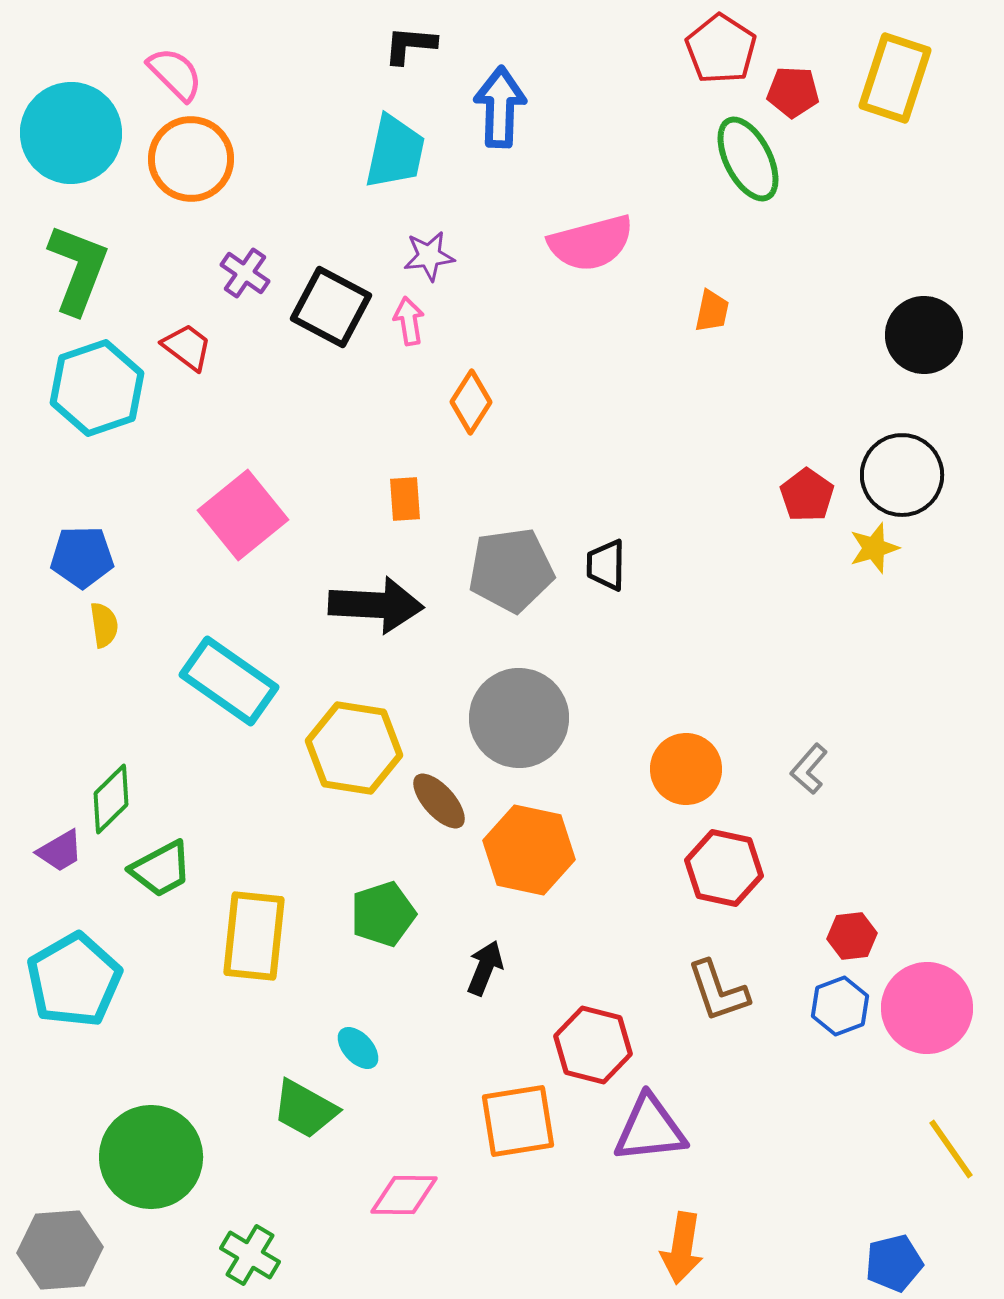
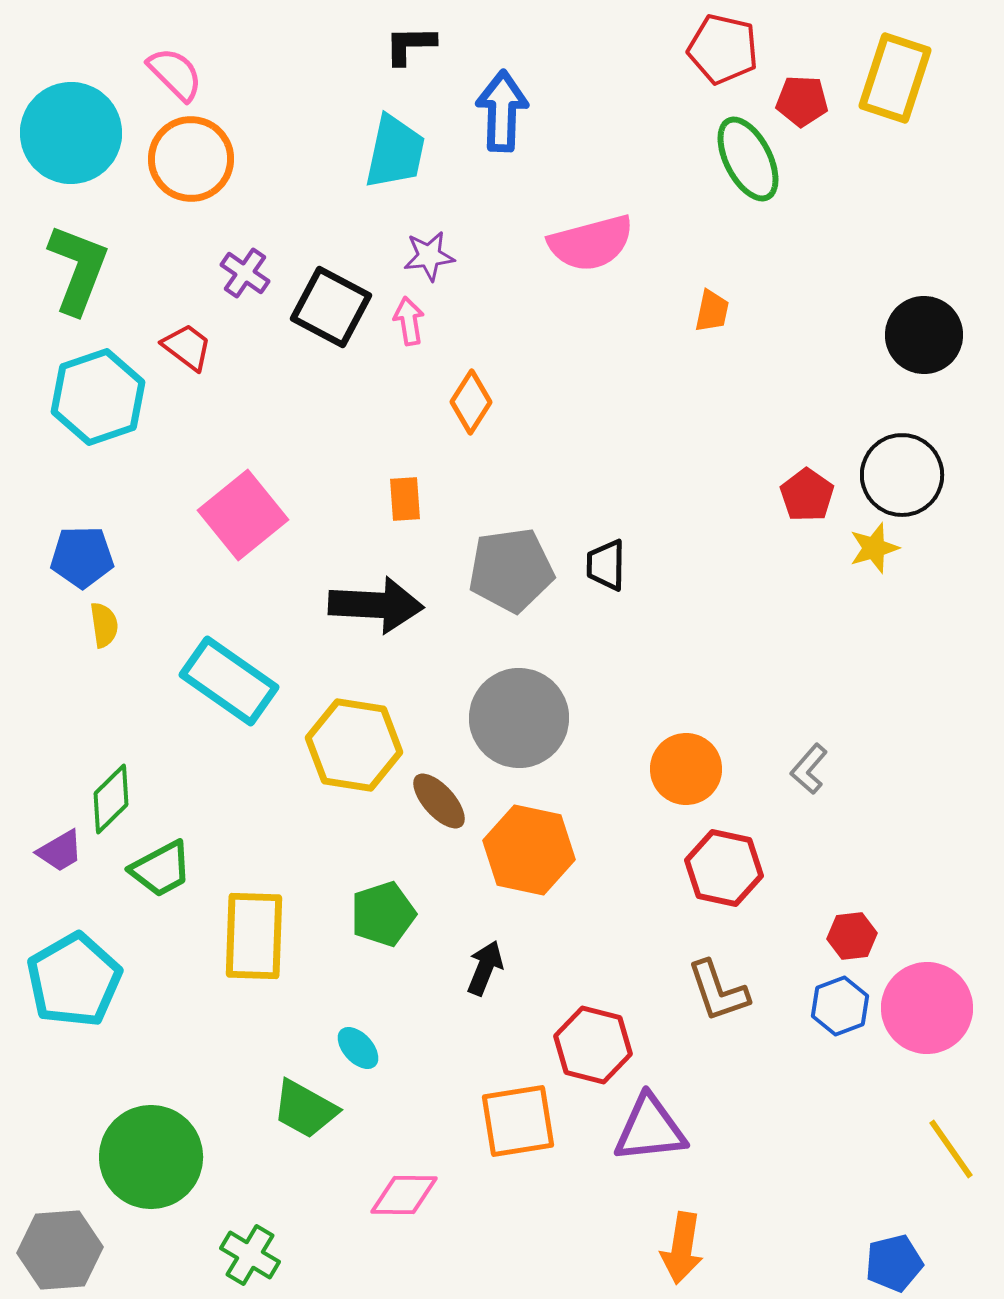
black L-shape at (410, 45): rotated 6 degrees counterclockwise
red pentagon at (721, 49): moved 2 px right; rotated 20 degrees counterclockwise
red pentagon at (793, 92): moved 9 px right, 9 px down
blue arrow at (500, 107): moved 2 px right, 4 px down
cyan hexagon at (97, 388): moved 1 px right, 9 px down
yellow hexagon at (354, 748): moved 3 px up
yellow rectangle at (254, 936): rotated 4 degrees counterclockwise
